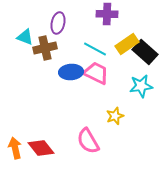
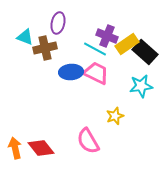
purple cross: moved 22 px down; rotated 20 degrees clockwise
